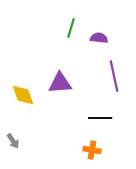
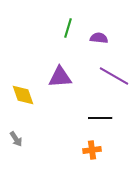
green line: moved 3 px left
purple line: rotated 48 degrees counterclockwise
purple triangle: moved 6 px up
gray arrow: moved 3 px right, 2 px up
orange cross: rotated 18 degrees counterclockwise
